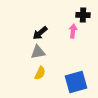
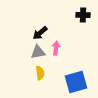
pink arrow: moved 17 px left, 17 px down
yellow semicircle: rotated 32 degrees counterclockwise
